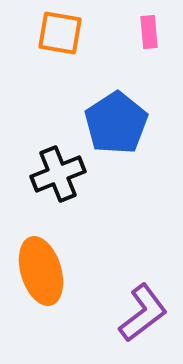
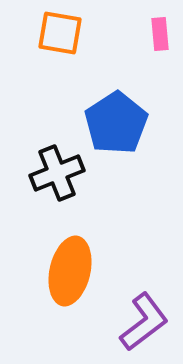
pink rectangle: moved 11 px right, 2 px down
black cross: moved 1 px left, 1 px up
orange ellipse: moved 29 px right; rotated 30 degrees clockwise
purple L-shape: moved 1 px right, 9 px down
